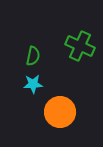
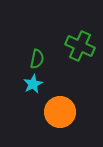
green semicircle: moved 4 px right, 3 px down
cyan star: rotated 24 degrees counterclockwise
